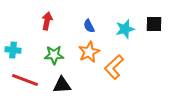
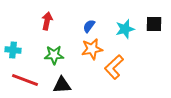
blue semicircle: rotated 64 degrees clockwise
orange star: moved 3 px right, 3 px up; rotated 15 degrees clockwise
